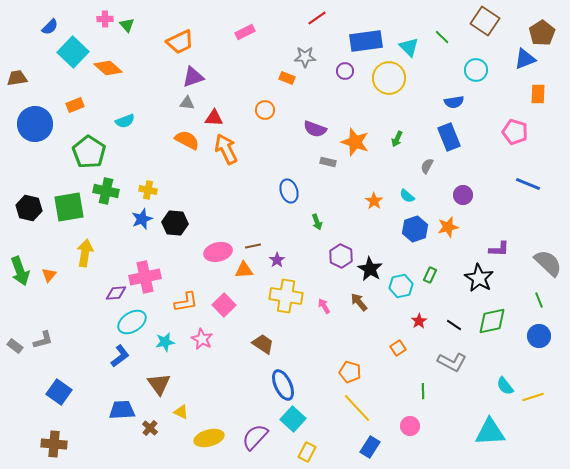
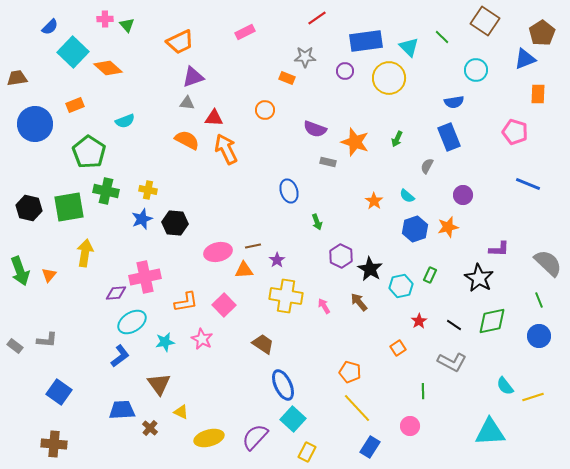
gray L-shape at (43, 340): moved 4 px right; rotated 20 degrees clockwise
